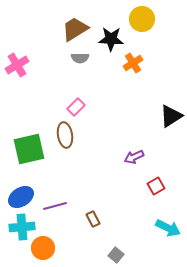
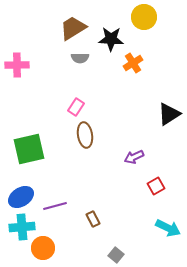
yellow circle: moved 2 px right, 2 px up
brown trapezoid: moved 2 px left, 1 px up
pink cross: rotated 30 degrees clockwise
pink rectangle: rotated 12 degrees counterclockwise
black triangle: moved 2 px left, 2 px up
brown ellipse: moved 20 px right
